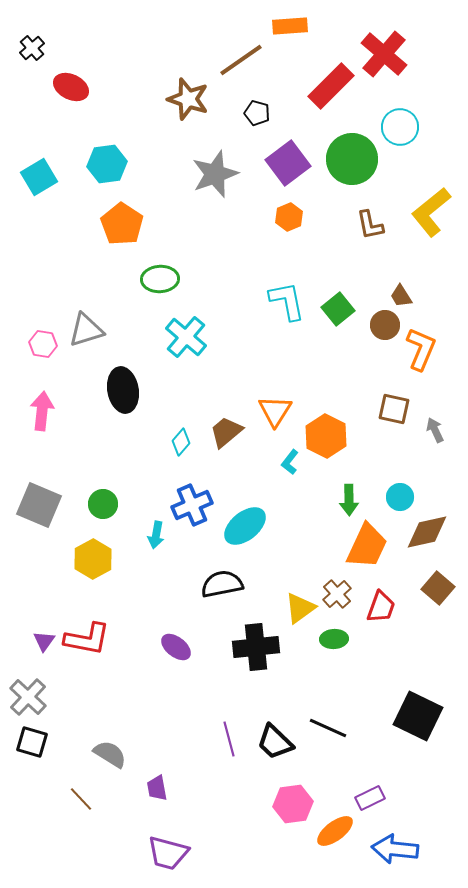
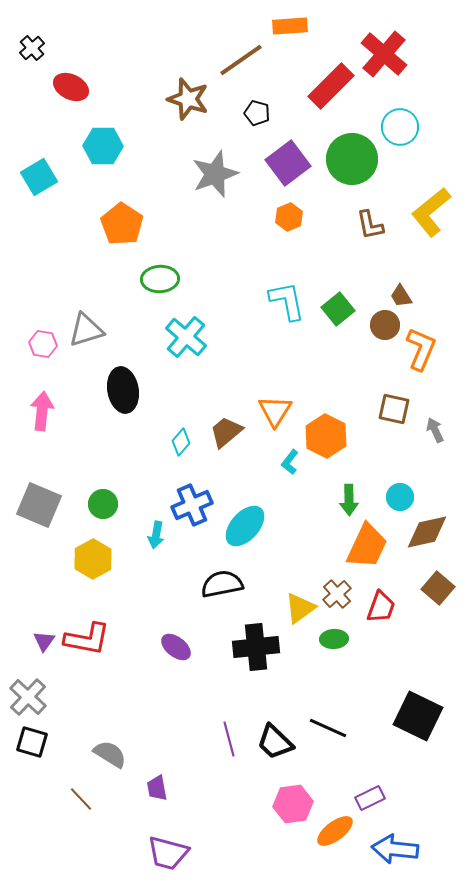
cyan hexagon at (107, 164): moved 4 px left, 18 px up; rotated 9 degrees clockwise
cyan ellipse at (245, 526): rotated 9 degrees counterclockwise
